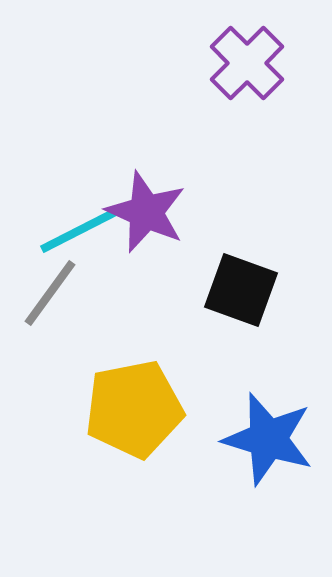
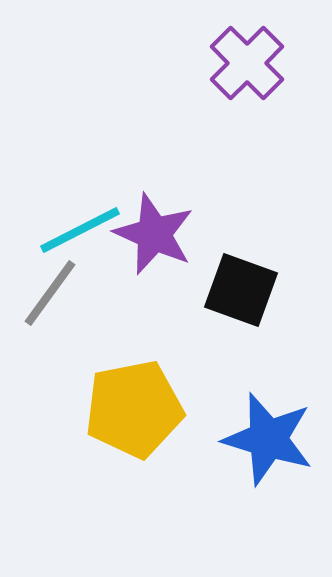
purple star: moved 8 px right, 22 px down
